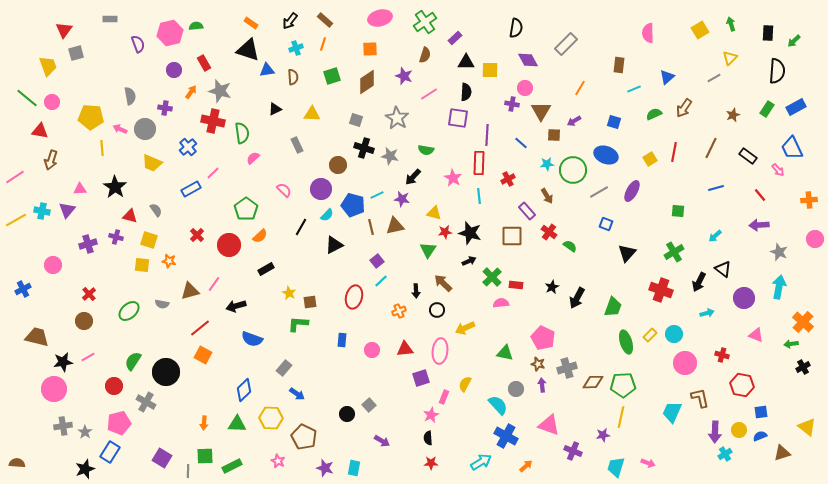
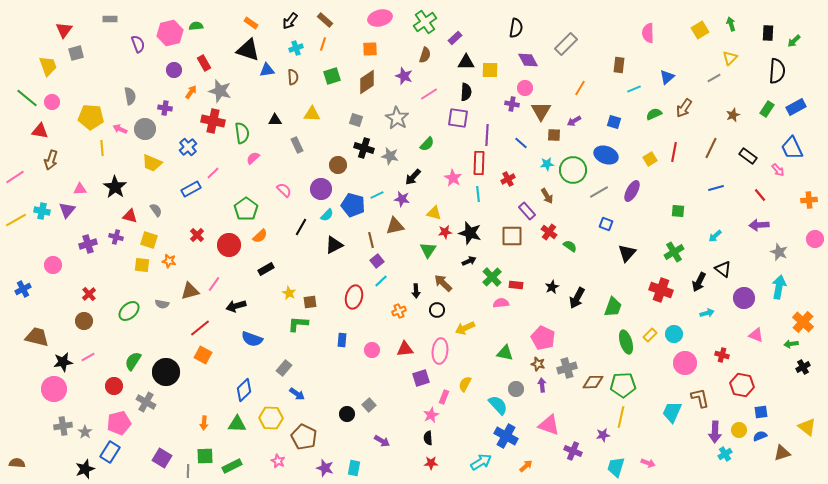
black triangle at (275, 109): moved 11 px down; rotated 24 degrees clockwise
green semicircle at (426, 150): moved 1 px right, 6 px up; rotated 56 degrees counterclockwise
cyan line at (479, 196): moved 1 px left, 2 px up
brown line at (371, 227): moved 13 px down
